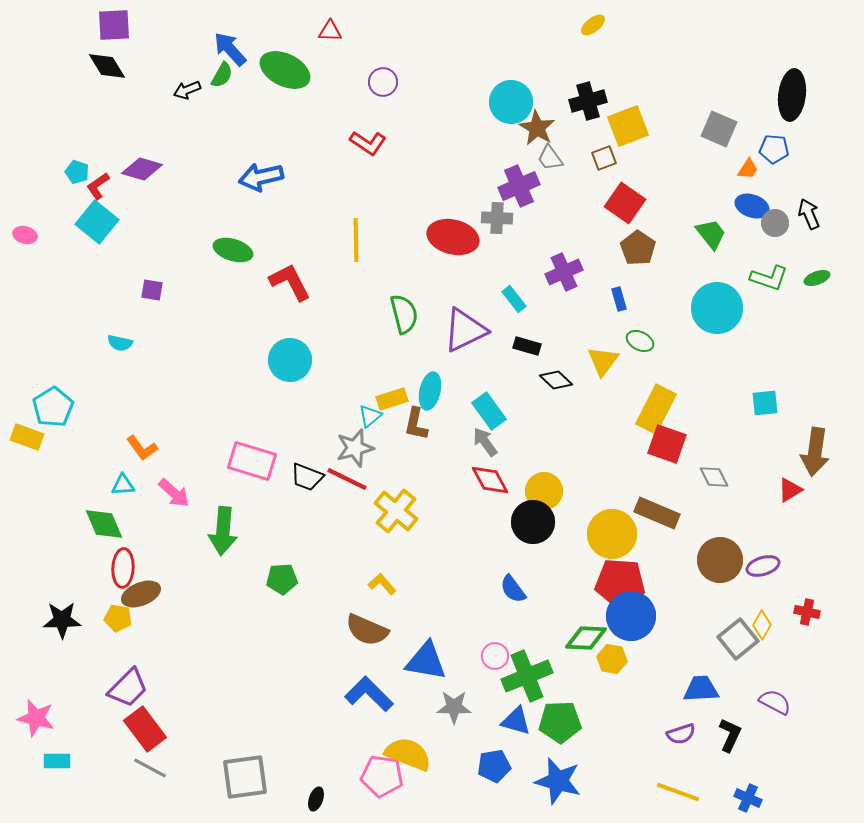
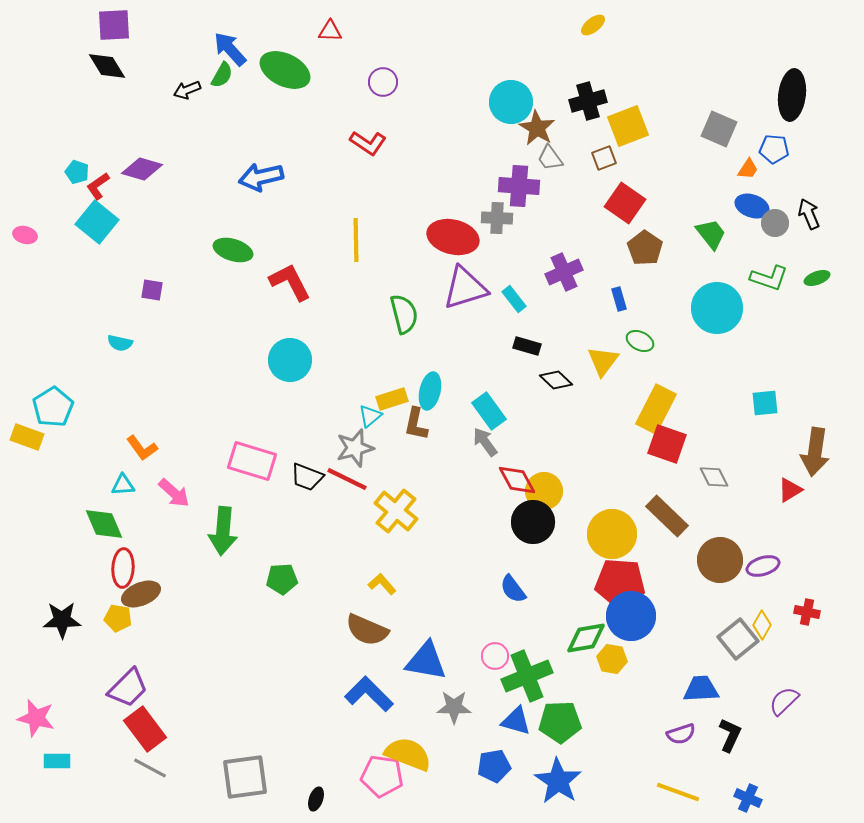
purple cross at (519, 186): rotated 27 degrees clockwise
brown pentagon at (638, 248): moved 7 px right
purple triangle at (465, 330): moved 42 px up; rotated 9 degrees clockwise
red diamond at (490, 480): moved 27 px right
brown rectangle at (657, 513): moved 10 px right, 3 px down; rotated 21 degrees clockwise
green diamond at (586, 638): rotated 12 degrees counterclockwise
purple semicircle at (775, 702): moved 9 px right, 1 px up; rotated 72 degrees counterclockwise
blue star at (558, 781): rotated 18 degrees clockwise
